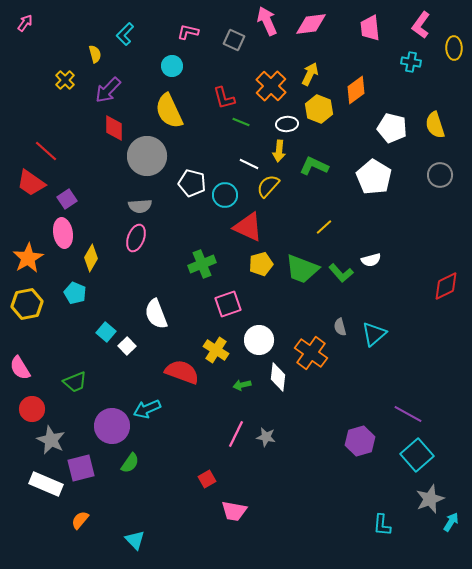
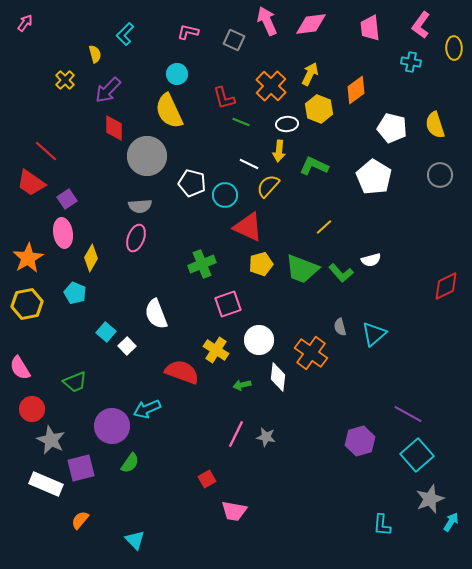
cyan circle at (172, 66): moved 5 px right, 8 px down
